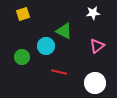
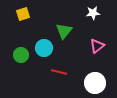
green triangle: rotated 42 degrees clockwise
cyan circle: moved 2 px left, 2 px down
green circle: moved 1 px left, 2 px up
